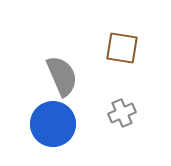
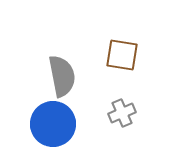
brown square: moved 7 px down
gray semicircle: rotated 12 degrees clockwise
